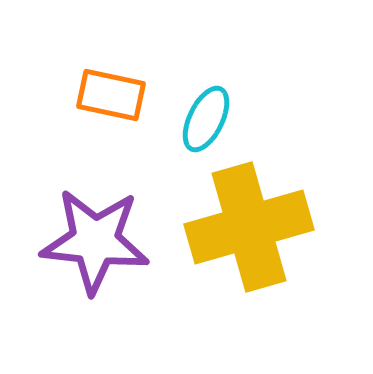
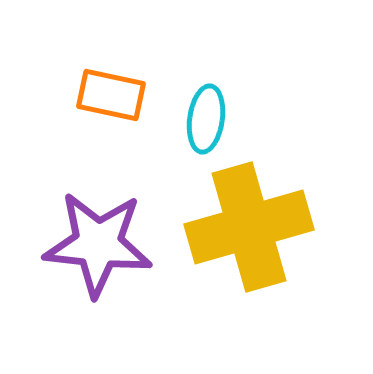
cyan ellipse: rotated 18 degrees counterclockwise
purple star: moved 3 px right, 3 px down
